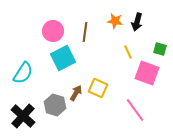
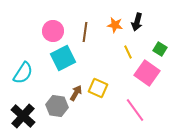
orange star: moved 4 px down
green square: rotated 16 degrees clockwise
pink square: rotated 15 degrees clockwise
gray hexagon: moved 2 px right, 1 px down; rotated 10 degrees counterclockwise
